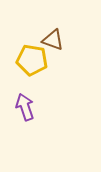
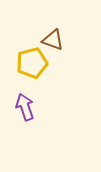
yellow pentagon: moved 3 px down; rotated 24 degrees counterclockwise
